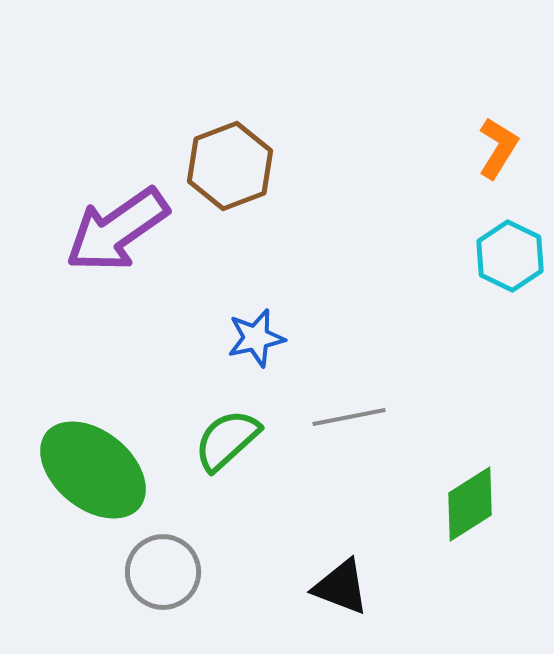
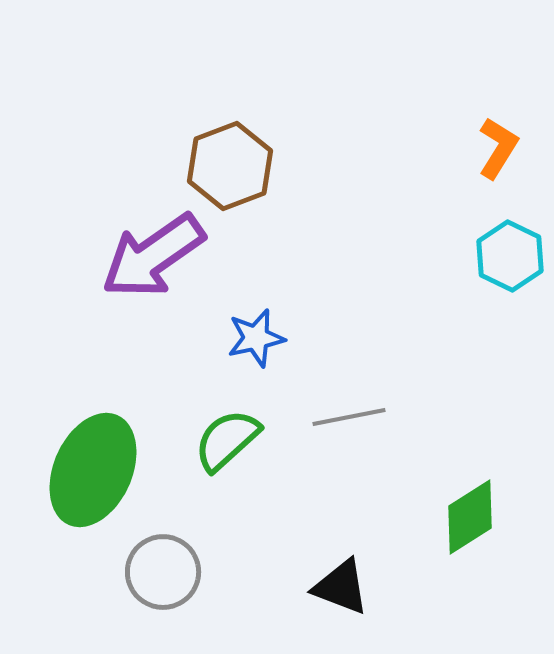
purple arrow: moved 36 px right, 26 px down
green ellipse: rotated 75 degrees clockwise
green diamond: moved 13 px down
